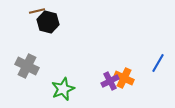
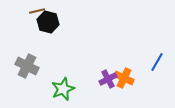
blue line: moved 1 px left, 1 px up
purple cross: moved 2 px left, 2 px up
